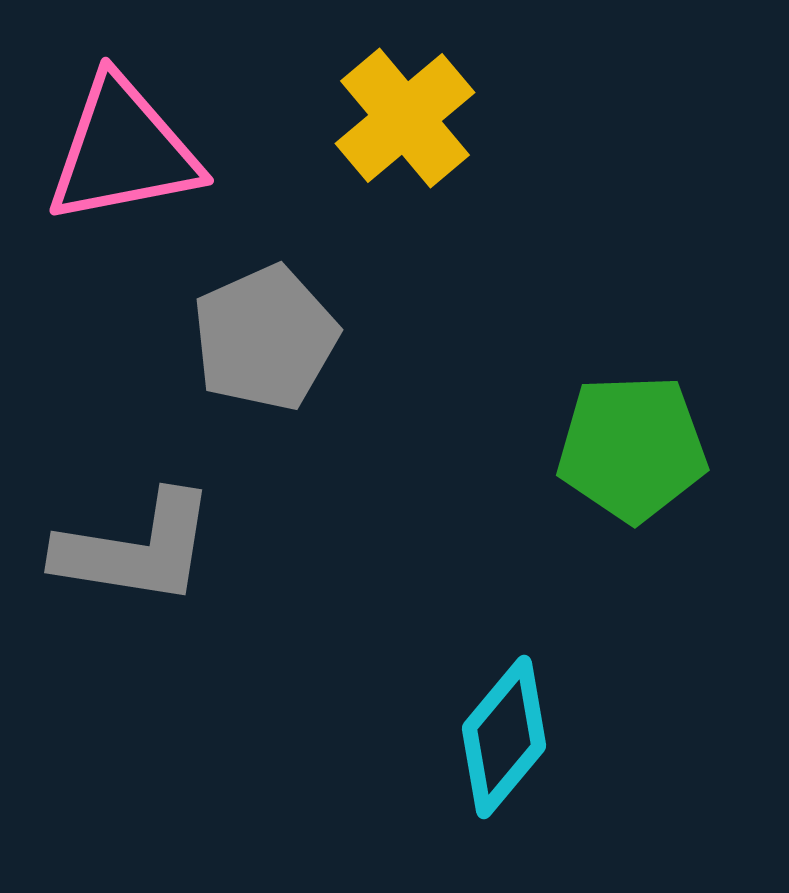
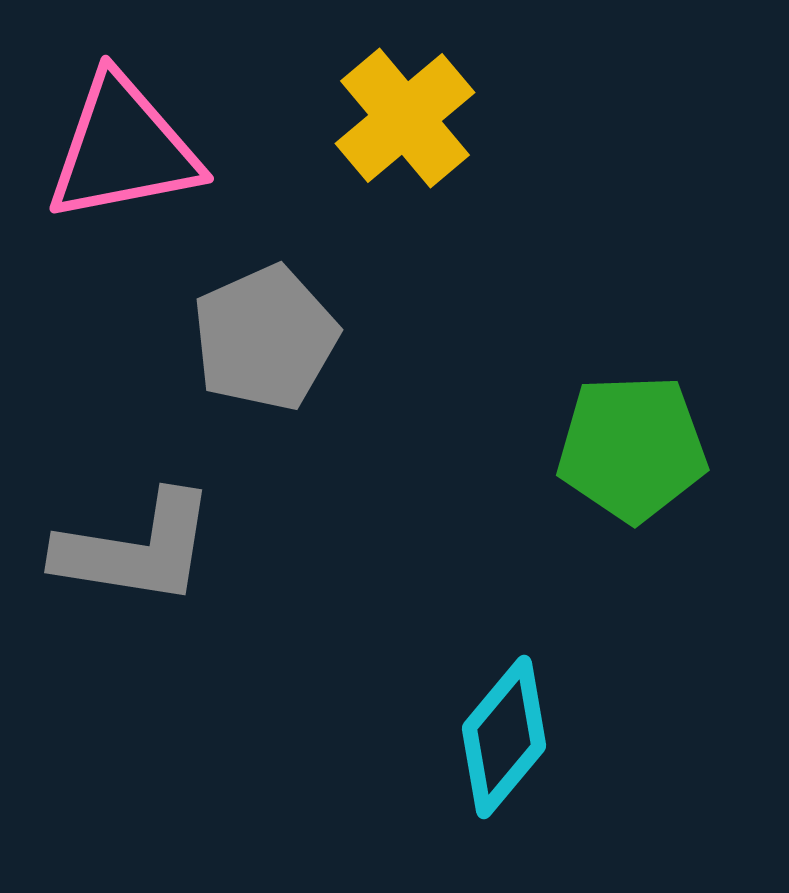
pink triangle: moved 2 px up
